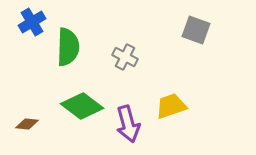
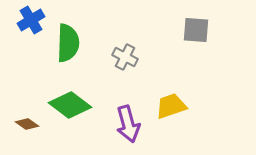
blue cross: moved 1 px left, 2 px up
gray square: rotated 16 degrees counterclockwise
green semicircle: moved 4 px up
green diamond: moved 12 px left, 1 px up
brown diamond: rotated 30 degrees clockwise
